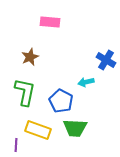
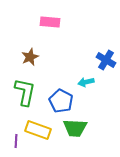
purple line: moved 4 px up
